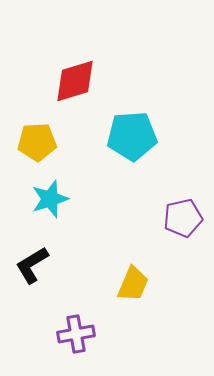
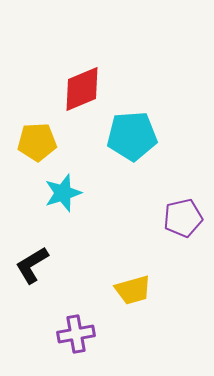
red diamond: moved 7 px right, 8 px down; rotated 6 degrees counterclockwise
cyan star: moved 13 px right, 6 px up
yellow trapezoid: moved 6 px down; rotated 51 degrees clockwise
